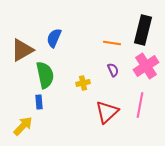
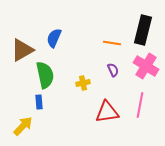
pink cross: rotated 25 degrees counterclockwise
red triangle: rotated 35 degrees clockwise
